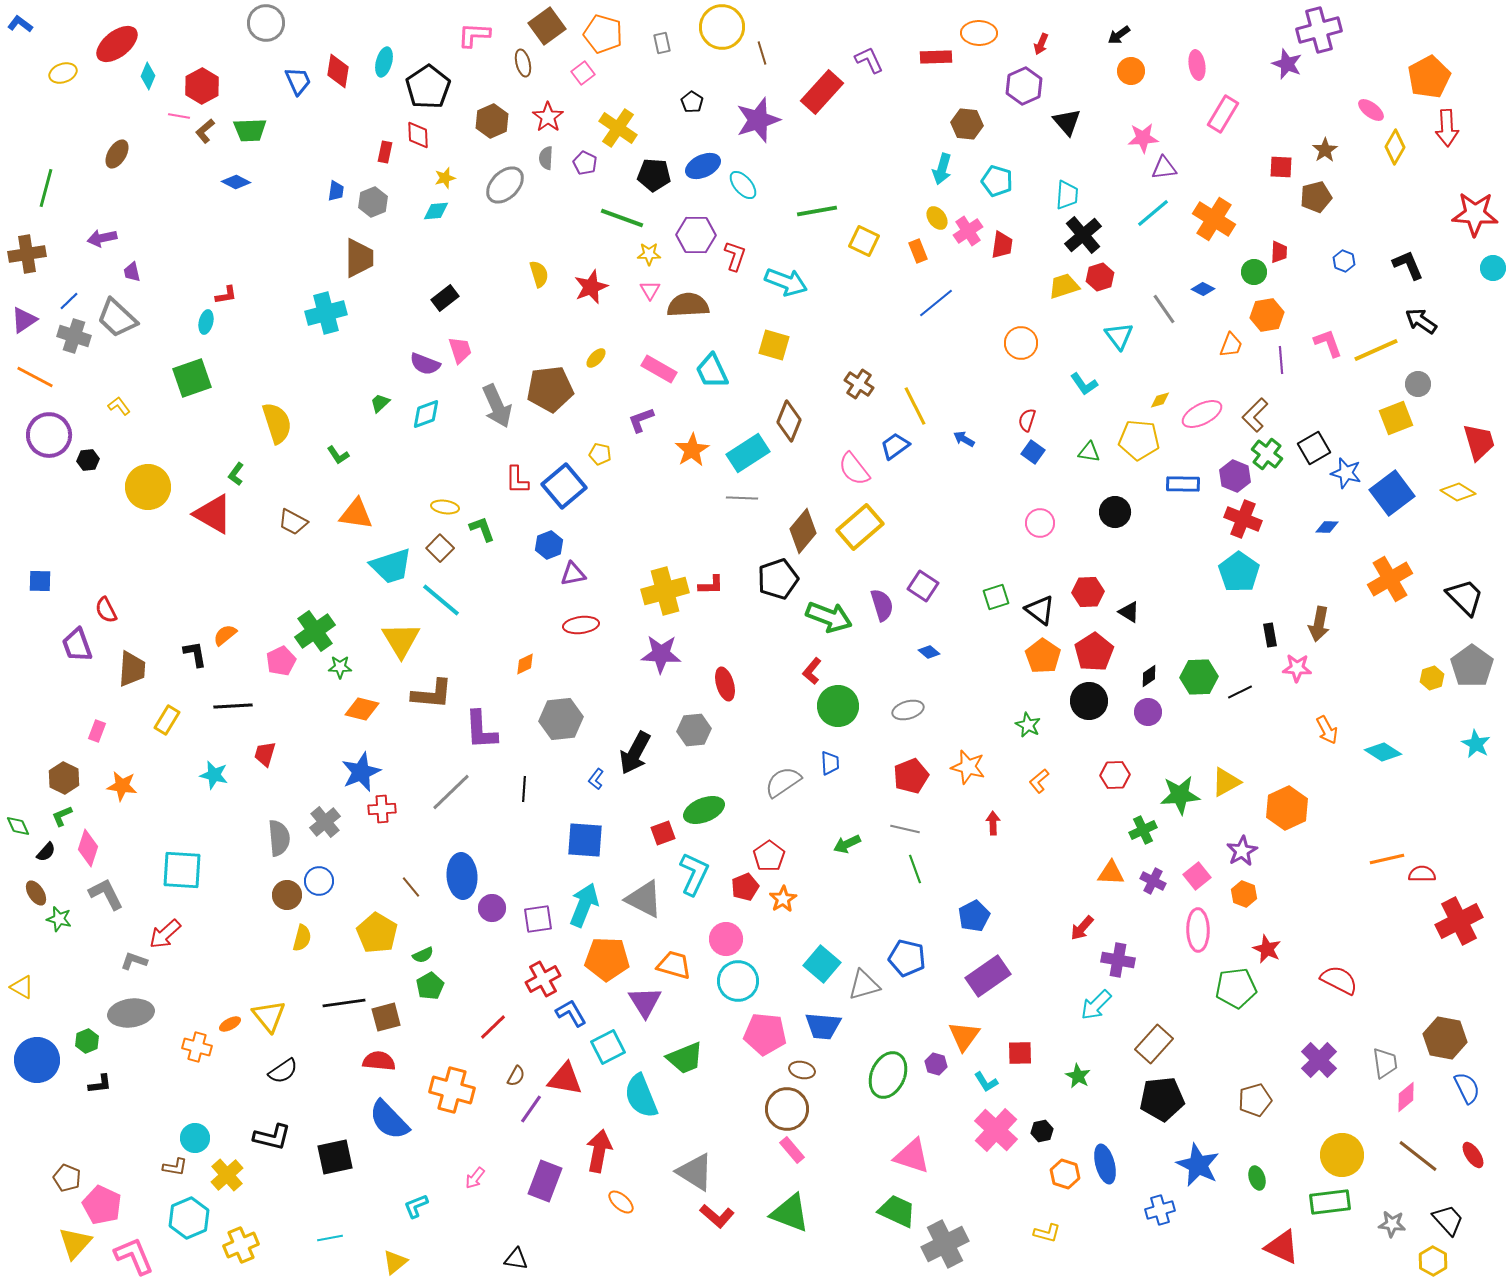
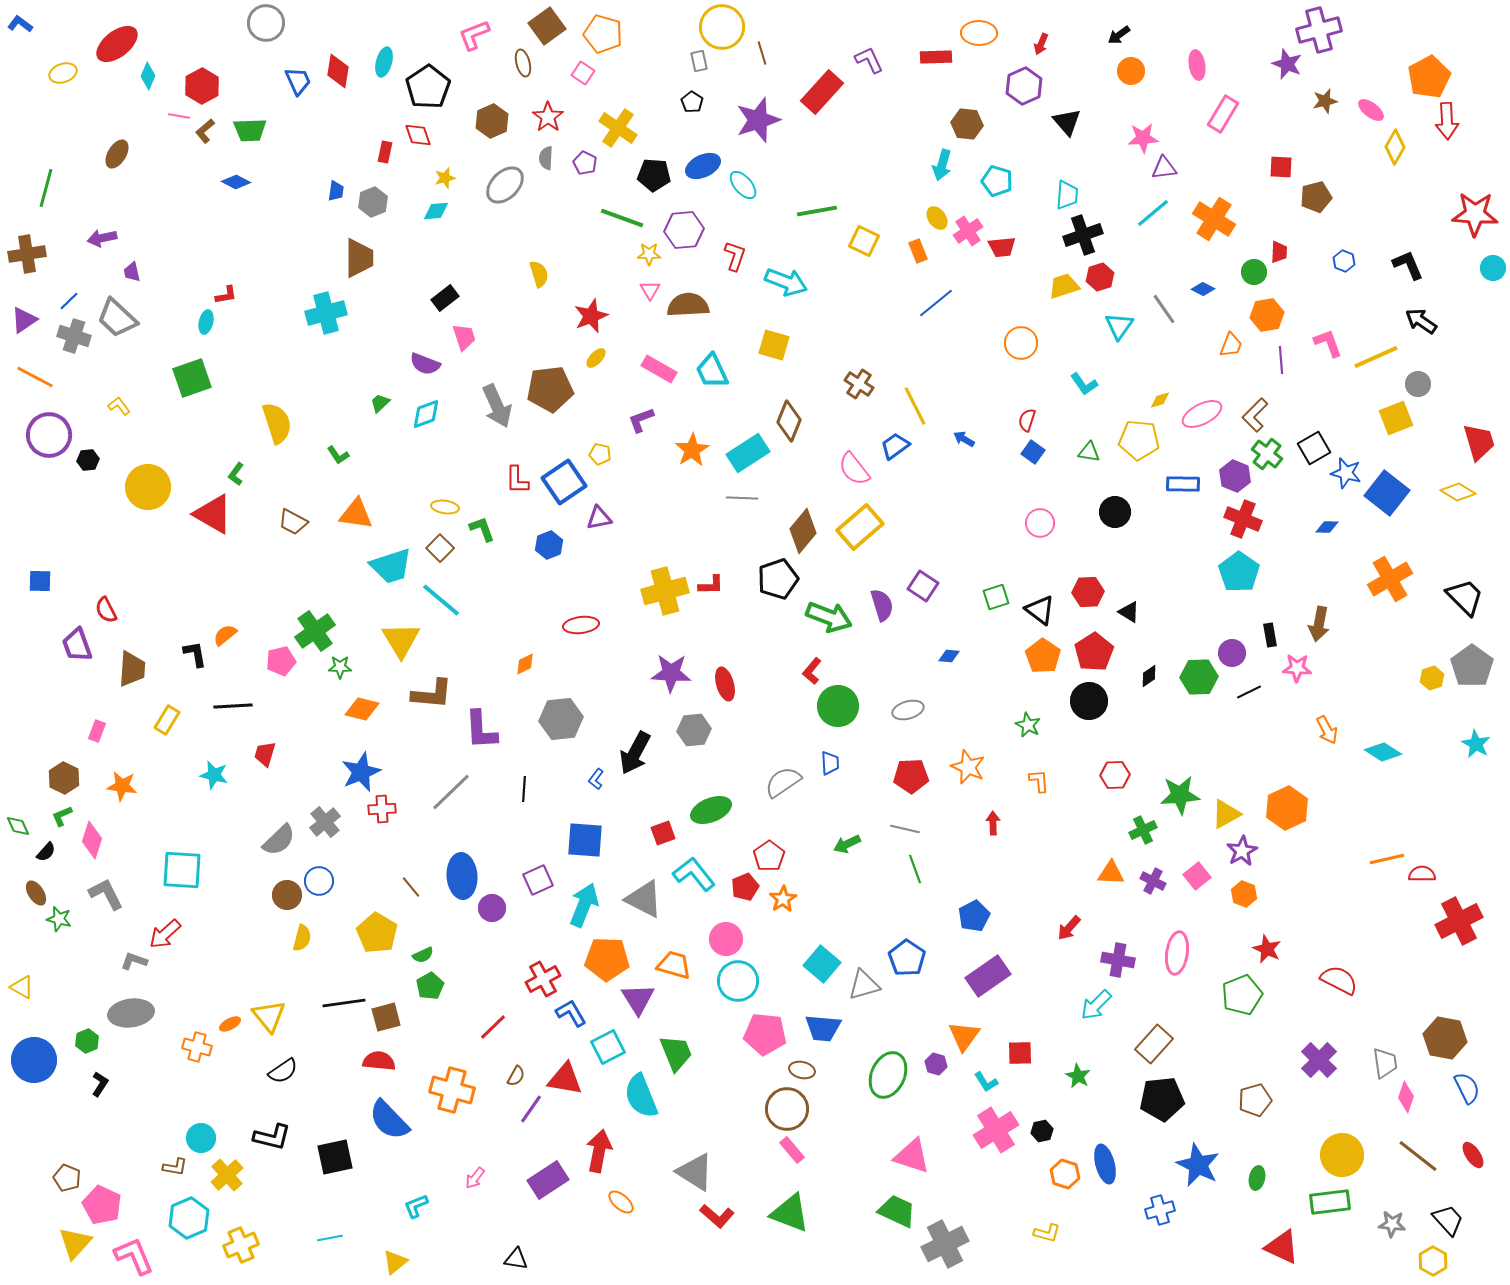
pink L-shape at (474, 35): rotated 24 degrees counterclockwise
gray rectangle at (662, 43): moved 37 px right, 18 px down
pink square at (583, 73): rotated 20 degrees counterclockwise
red arrow at (1447, 128): moved 7 px up
red diamond at (418, 135): rotated 16 degrees counterclockwise
brown star at (1325, 150): moved 49 px up; rotated 20 degrees clockwise
cyan arrow at (942, 169): moved 4 px up
purple hexagon at (696, 235): moved 12 px left, 5 px up; rotated 6 degrees counterclockwise
black cross at (1083, 235): rotated 21 degrees clockwise
red trapezoid at (1002, 245): moved 2 px down; rotated 76 degrees clockwise
red star at (591, 287): moved 29 px down
cyan triangle at (1119, 336): moved 10 px up; rotated 12 degrees clockwise
pink trapezoid at (460, 350): moved 4 px right, 13 px up
yellow line at (1376, 350): moved 7 px down
blue square at (564, 486): moved 4 px up; rotated 6 degrees clockwise
blue square at (1392, 493): moved 5 px left; rotated 15 degrees counterclockwise
purple triangle at (573, 574): moved 26 px right, 56 px up
blue diamond at (929, 652): moved 20 px right, 4 px down; rotated 35 degrees counterclockwise
purple star at (661, 654): moved 10 px right, 19 px down
pink pentagon at (281, 661): rotated 12 degrees clockwise
black line at (1240, 692): moved 9 px right
purple circle at (1148, 712): moved 84 px right, 59 px up
orange star at (968, 767): rotated 8 degrees clockwise
red pentagon at (911, 776): rotated 20 degrees clockwise
orange L-shape at (1039, 781): rotated 125 degrees clockwise
yellow triangle at (1226, 782): moved 32 px down
green ellipse at (704, 810): moved 7 px right
gray semicircle at (279, 838): moved 2 px down; rotated 51 degrees clockwise
pink diamond at (88, 848): moved 4 px right, 8 px up
cyan L-shape at (694, 874): rotated 63 degrees counterclockwise
purple square at (538, 919): moved 39 px up; rotated 16 degrees counterclockwise
red arrow at (1082, 928): moved 13 px left
pink ellipse at (1198, 930): moved 21 px left, 23 px down; rotated 9 degrees clockwise
blue pentagon at (907, 958): rotated 21 degrees clockwise
green pentagon at (1236, 988): moved 6 px right, 7 px down; rotated 15 degrees counterclockwise
purple triangle at (645, 1002): moved 7 px left, 3 px up
blue trapezoid at (823, 1026): moved 2 px down
green trapezoid at (685, 1058): moved 9 px left, 5 px up; rotated 90 degrees counterclockwise
blue circle at (37, 1060): moved 3 px left
black L-shape at (100, 1084): rotated 50 degrees counterclockwise
pink diamond at (1406, 1097): rotated 32 degrees counterclockwise
pink cross at (996, 1130): rotated 15 degrees clockwise
cyan circle at (195, 1138): moved 6 px right
green ellipse at (1257, 1178): rotated 30 degrees clockwise
purple rectangle at (545, 1181): moved 3 px right, 1 px up; rotated 36 degrees clockwise
